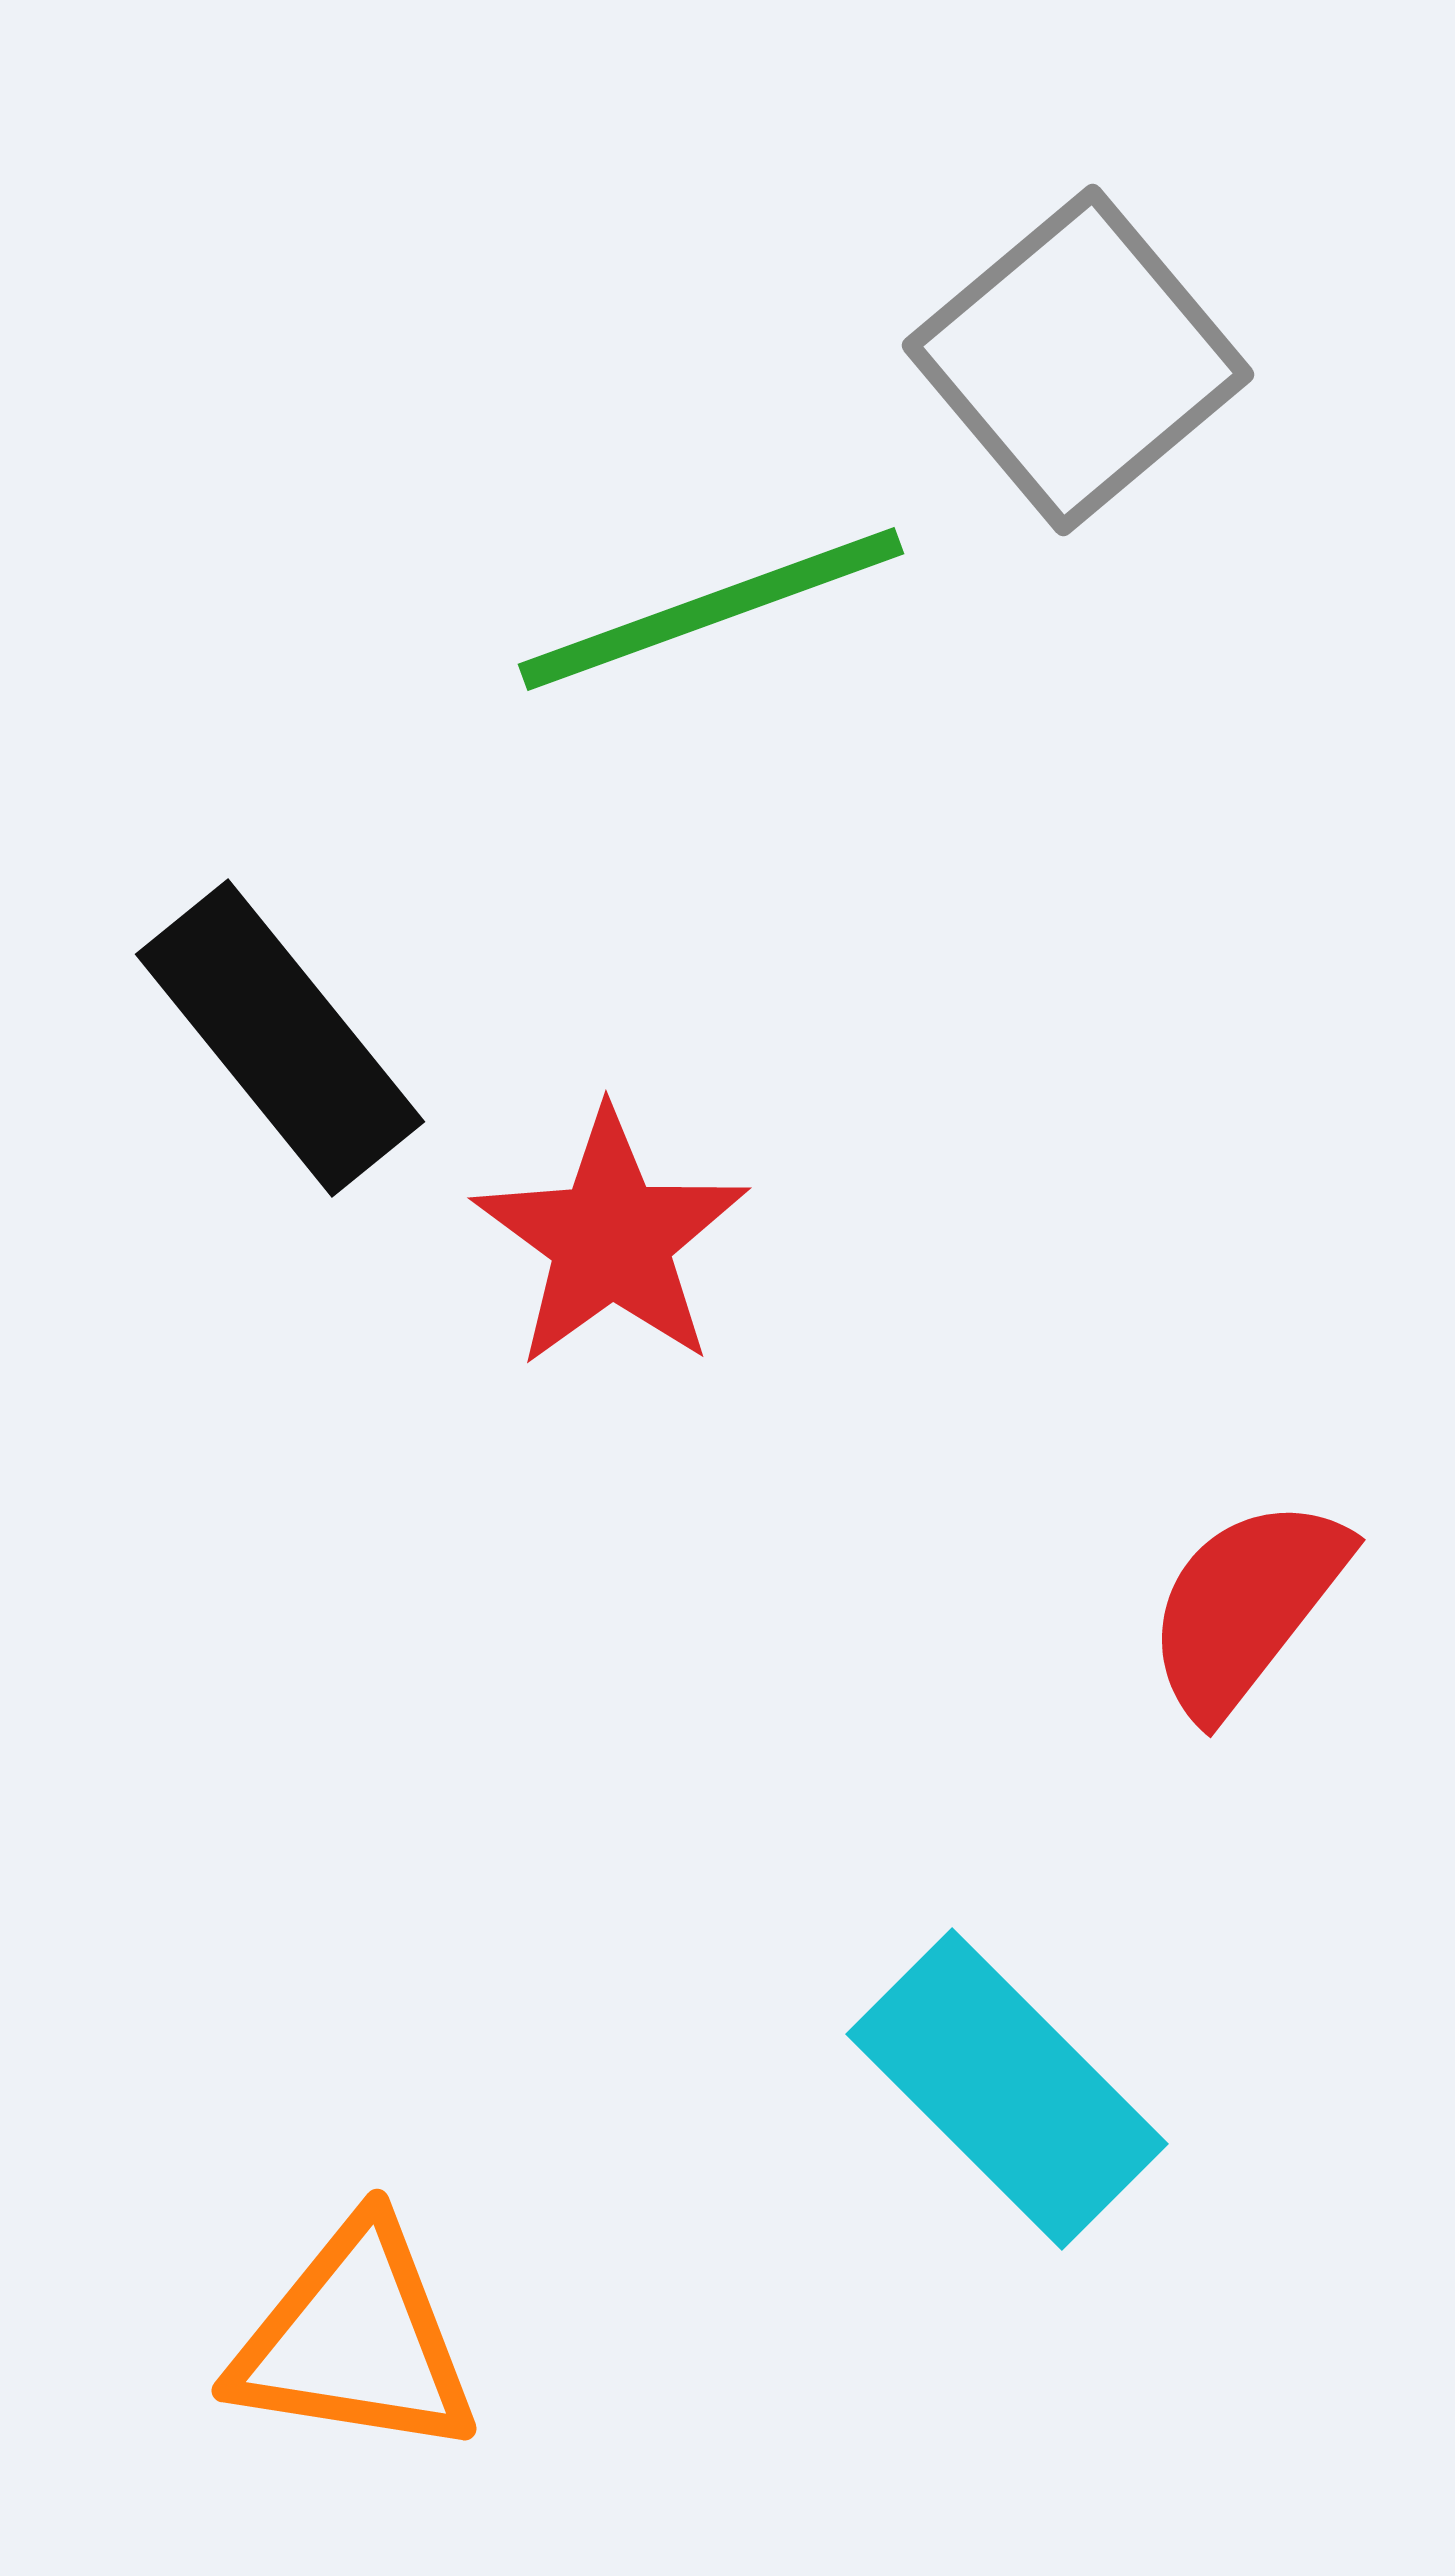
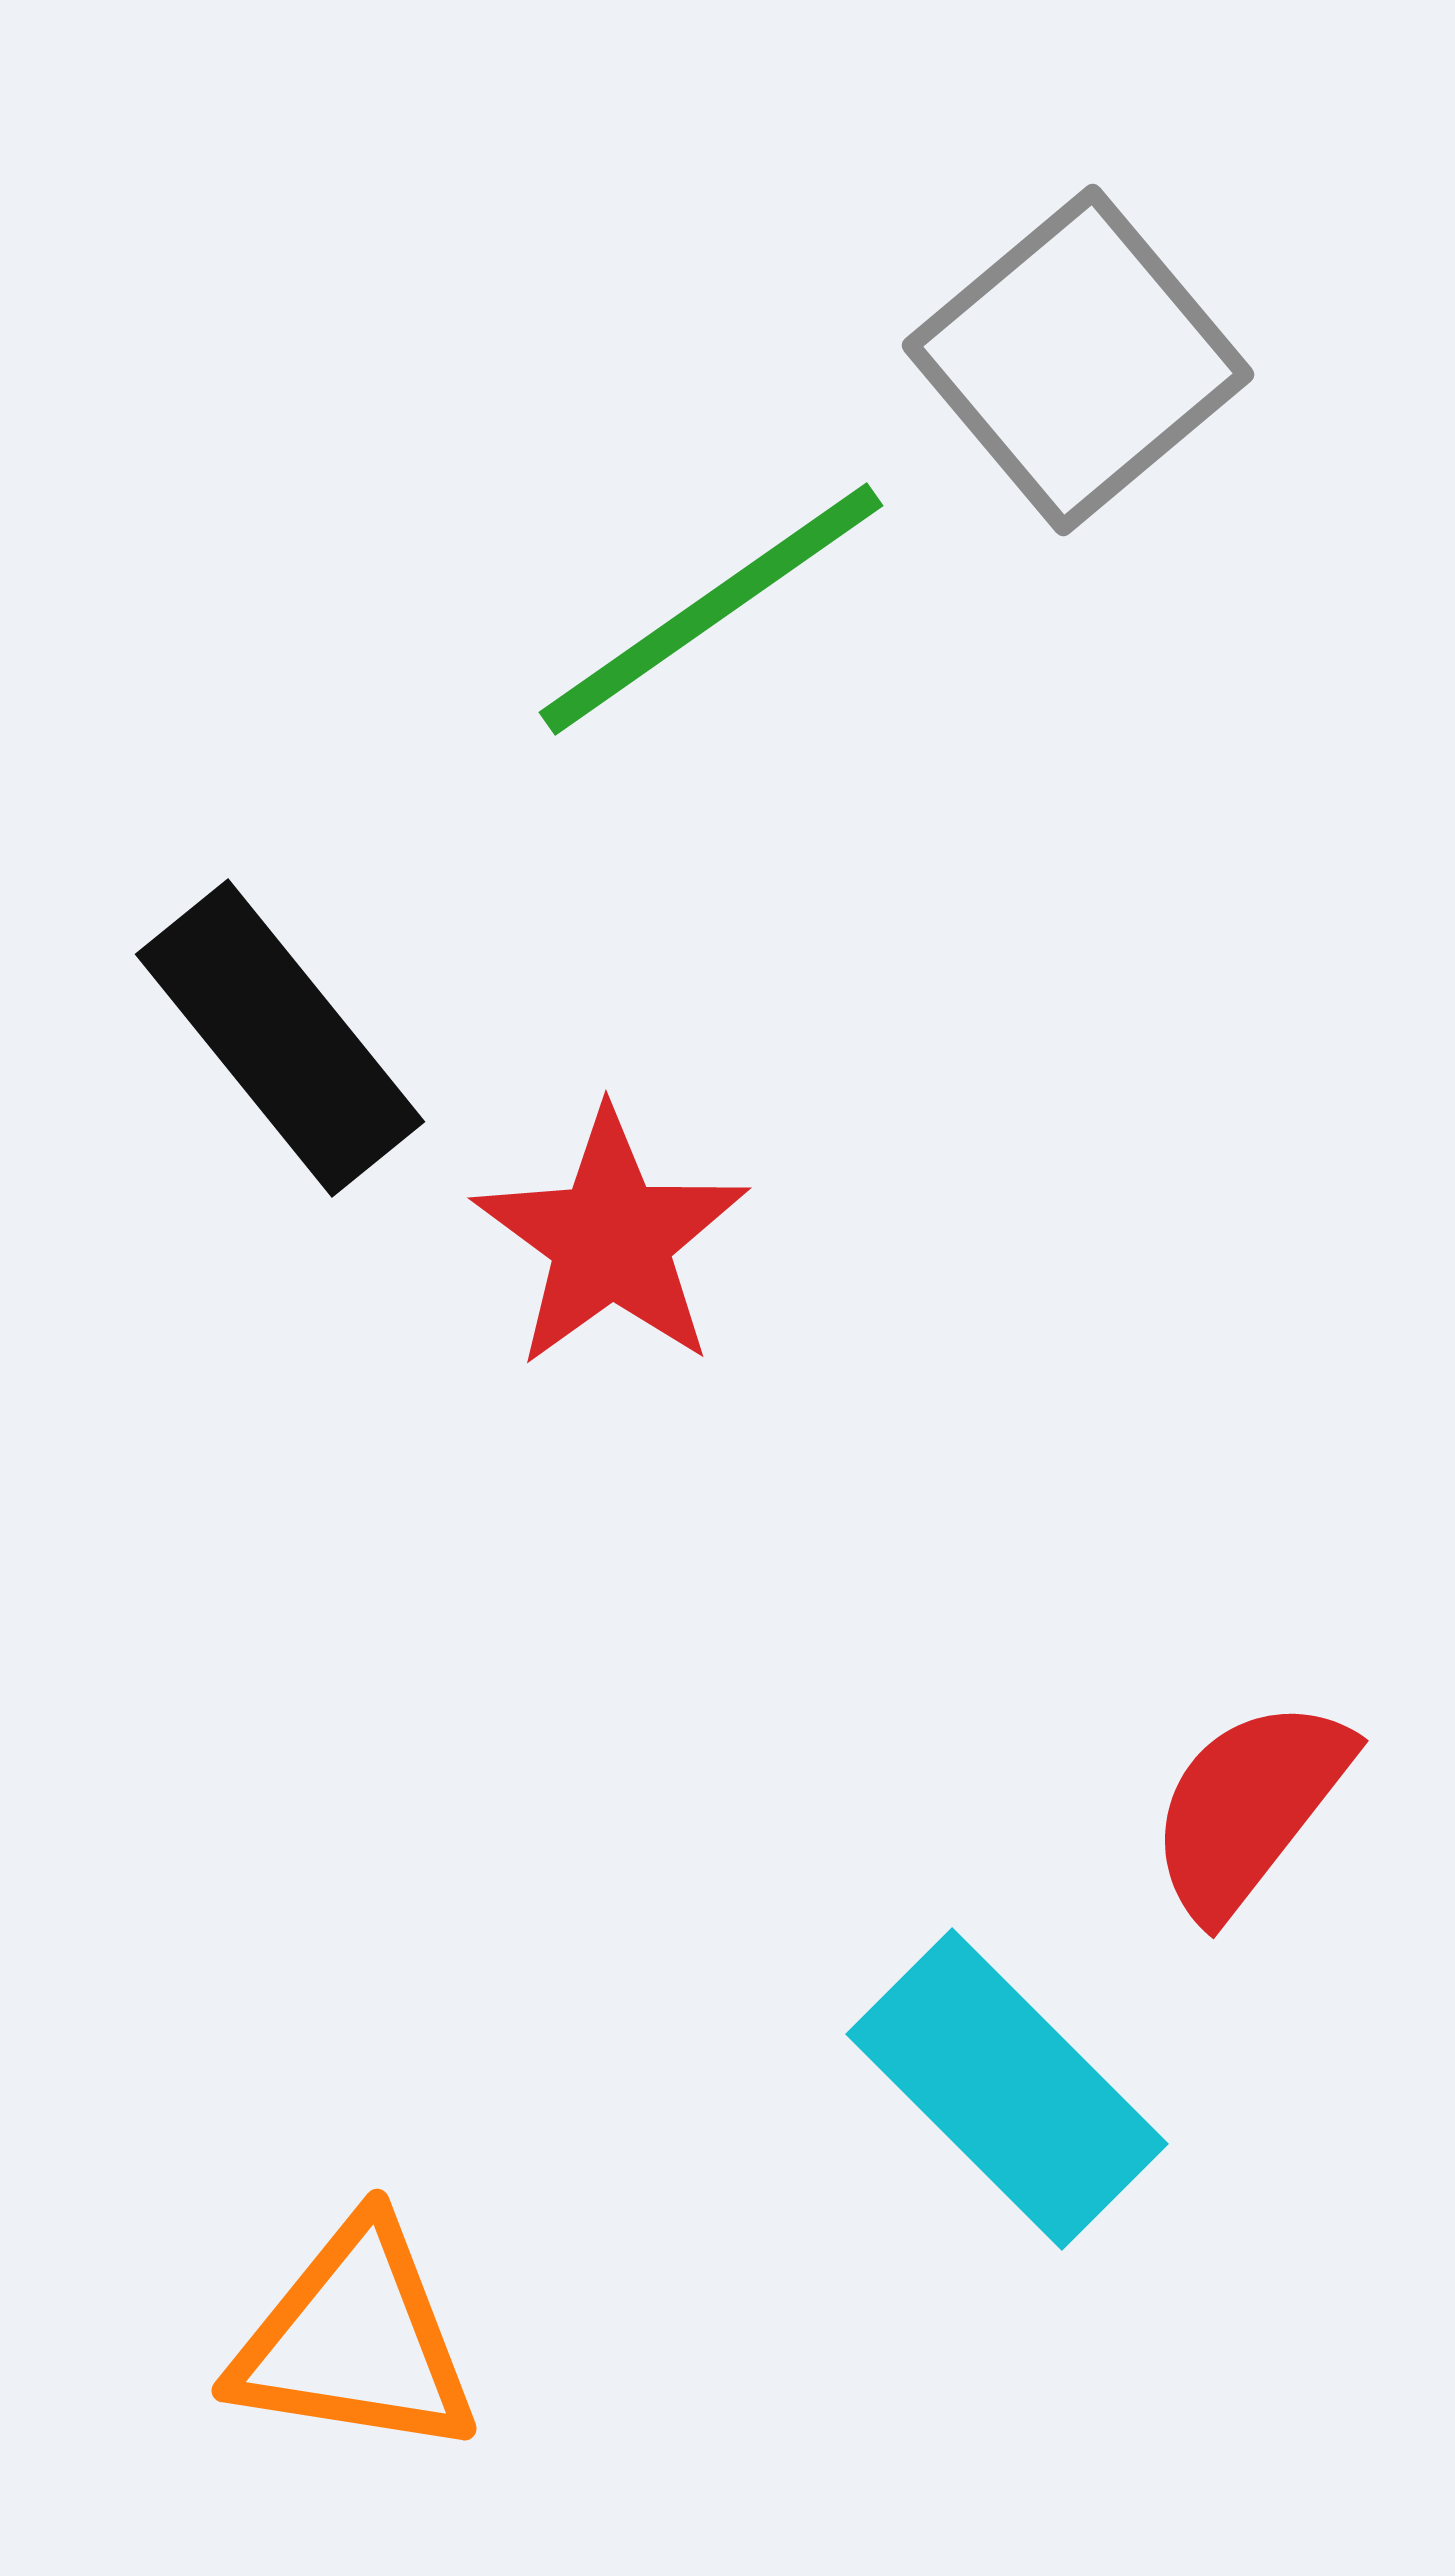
green line: rotated 15 degrees counterclockwise
red semicircle: moved 3 px right, 201 px down
